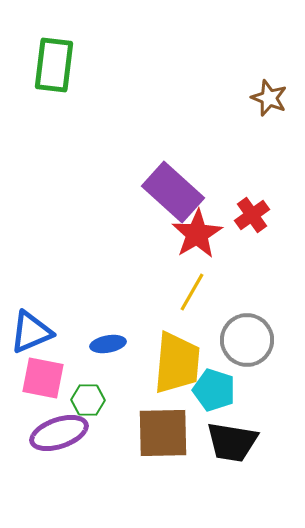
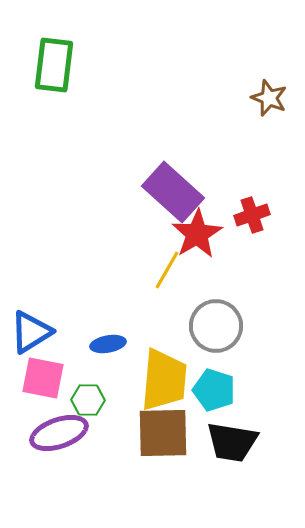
red cross: rotated 16 degrees clockwise
yellow line: moved 25 px left, 22 px up
blue triangle: rotated 9 degrees counterclockwise
gray circle: moved 31 px left, 14 px up
yellow trapezoid: moved 13 px left, 17 px down
